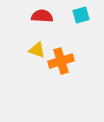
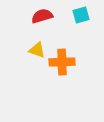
red semicircle: rotated 20 degrees counterclockwise
orange cross: moved 1 px right, 1 px down; rotated 15 degrees clockwise
